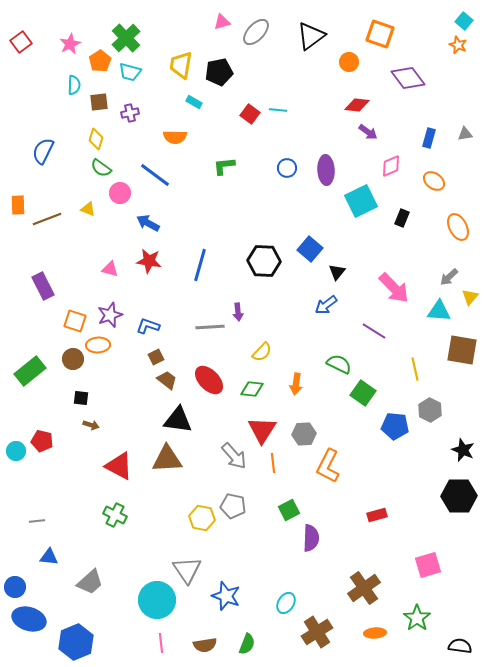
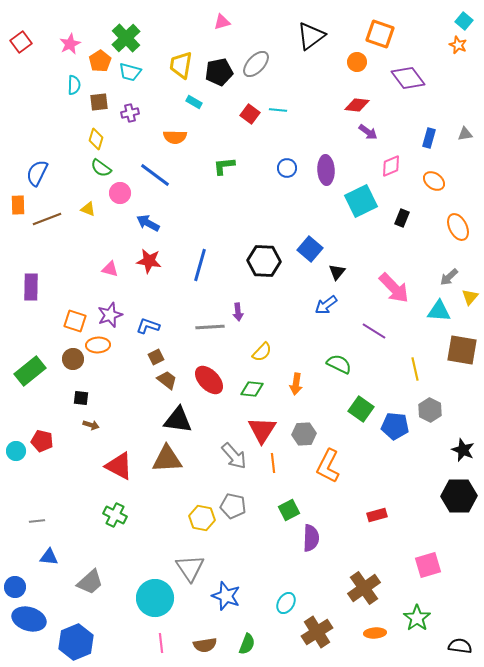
gray ellipse at (256, 32): moved 32 px down
orange circle at (349, 62): moved 8 px right
blue semicircle at (43, 151): moved 6 px left, 22 px down
purple rectangle at (43, 286): moved 12 px left, 1 px down; rotated 28 degrees clockwise
green square at (363, 393): moved 2 px left, 16 px down
gray triangle at (187, 570): moved 3 px right, 2 px up
cyan circle at (157, 600): moved 2 px left, 2 px up
